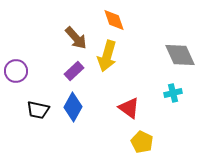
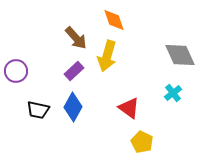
cyan cross: rotated 24 degrees counterclockwise
